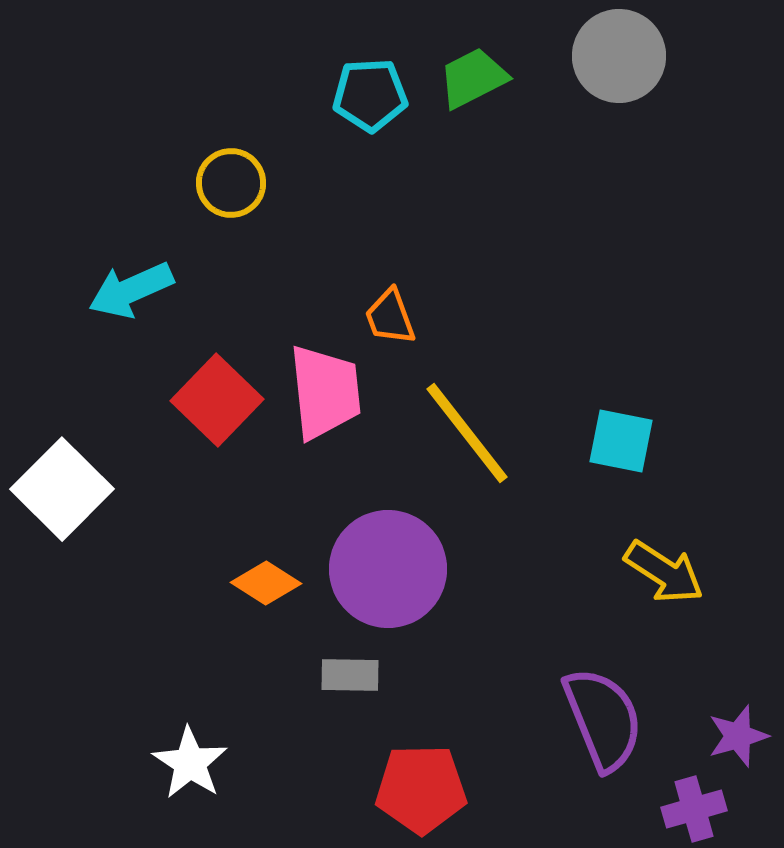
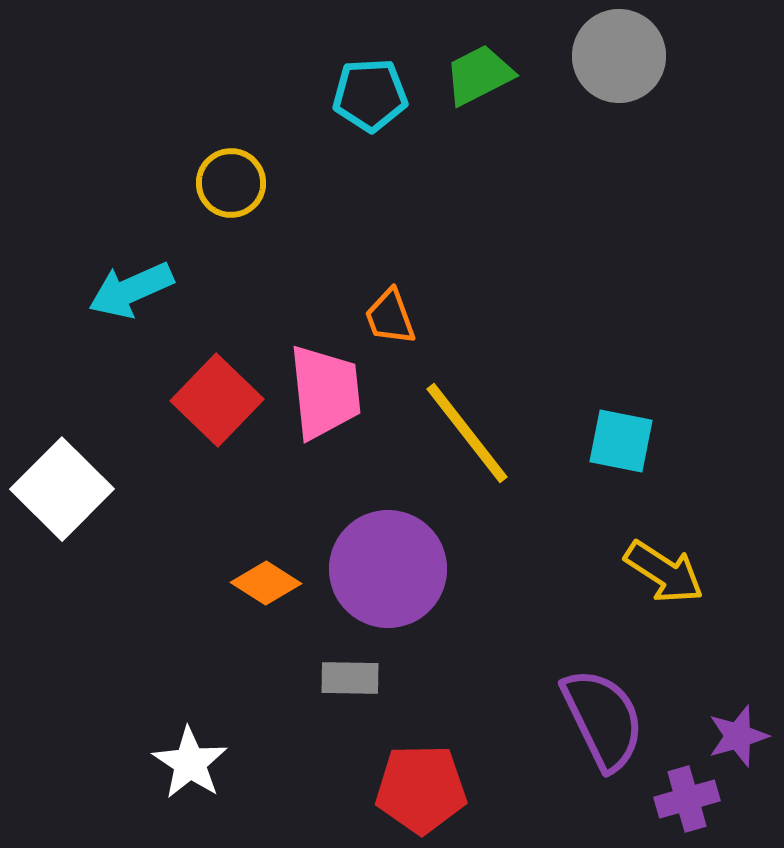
green trapezoid: moved 6 px right, 3 px up
gray rectangle: moved 3 px down
purple semicircle: rotated 4 degrees counterclockwise
purple cross: moved 7 px left, 10 px up
